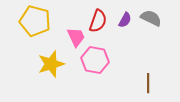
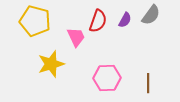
gray semicircle: moved 3 px up; rotated 100 degrees clockwise
pink hexagon: moved 12 px right, 18 px down; rotated 12 degrees counterclockwise
